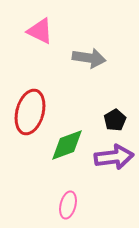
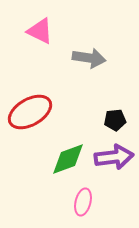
red ellipse: rotated 45 degrees clockwise
black pentagon: rotated 25 degrees clockwise
green diamond: moved 1 px right, 14 px down
pink ellipse: moved 15 px right, 3 px up
